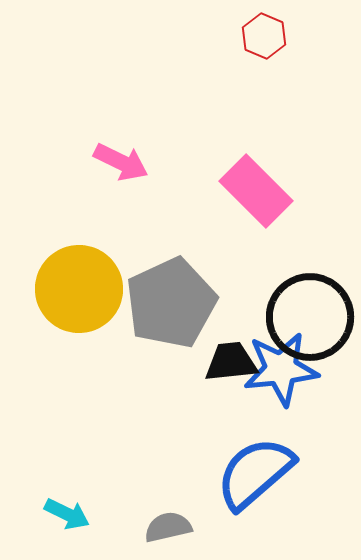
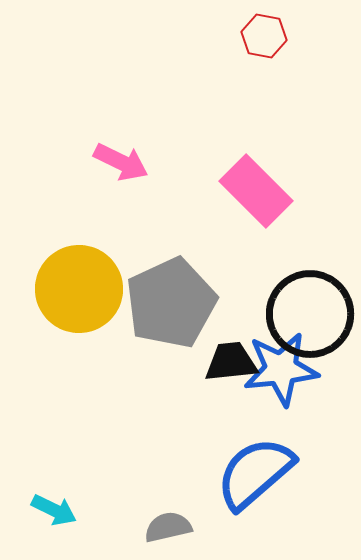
red hexagon: rotated 12 degrees counterclockwise
black circle: moved 3 px up
cyan arrow: moved 13 px left, 4 px up
